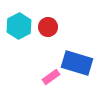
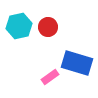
cyan hexagon: rotated 15 degrees clockwise
pink rectangle: moved 1 px left
